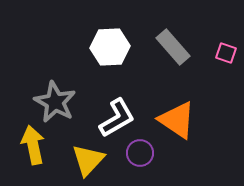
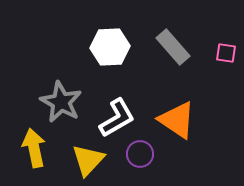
pink square: rotated 10 degrees counterclockwise
gray star: moved 6 px right
yellow arrow: moved 1 px right, 3 px down
purple circle: moved 1 px down
